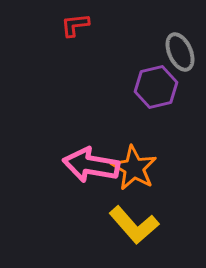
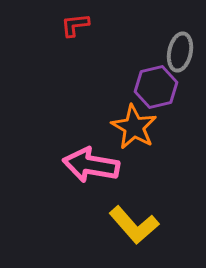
gray ellipse: rotated 36 degrees clockwise
orange star: moved 41 px up
